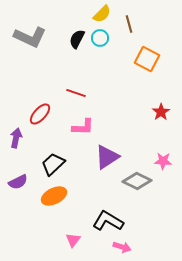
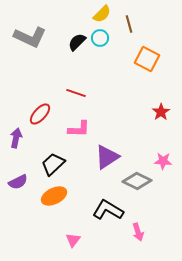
black semicircle: moved 3 px down; rotated 18 degrees clockwise
pink L-shape: moved 4 px left, 2 px down
black L-shape: moved 11 px up
pink arrow: moved 16 px right, 15 px up; rotated 54 degrees clockwise
